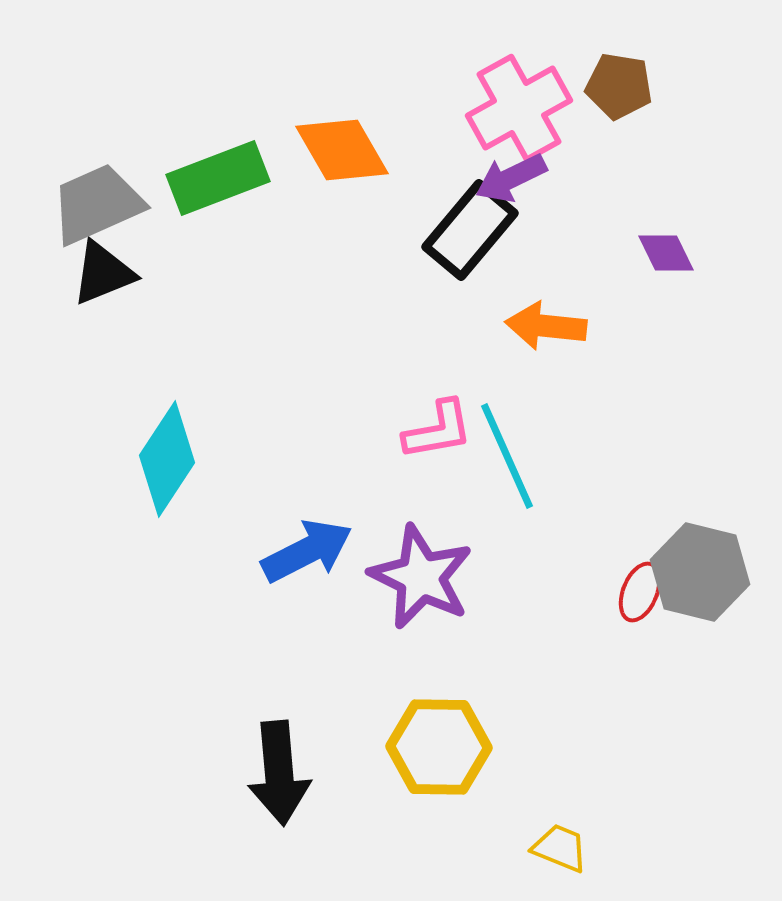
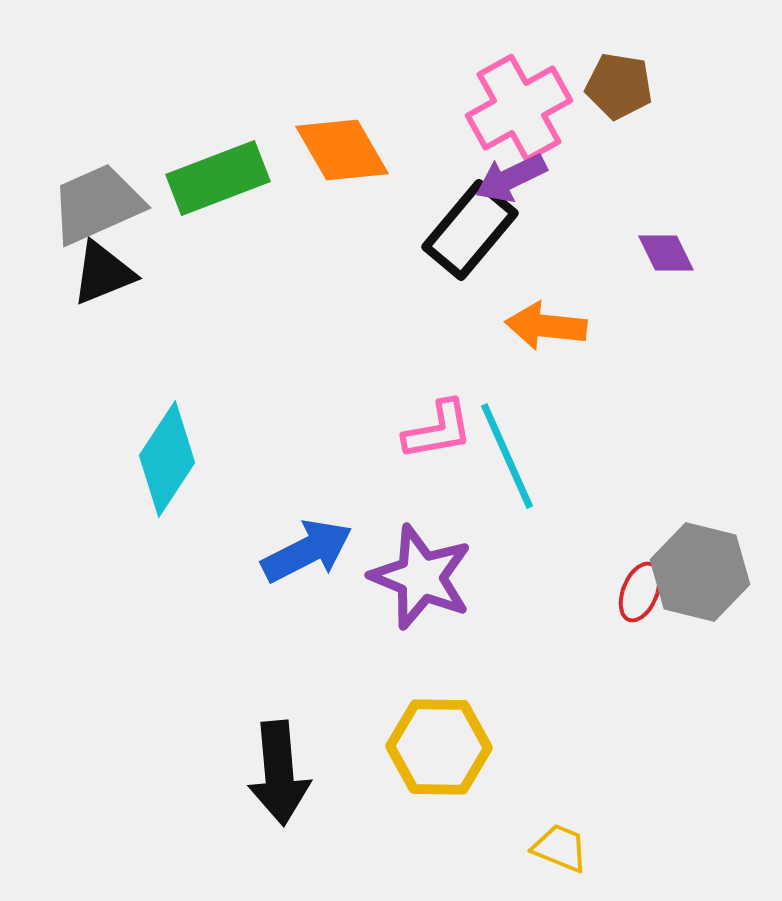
purple star: rotated 4 degrees counterclockwise
